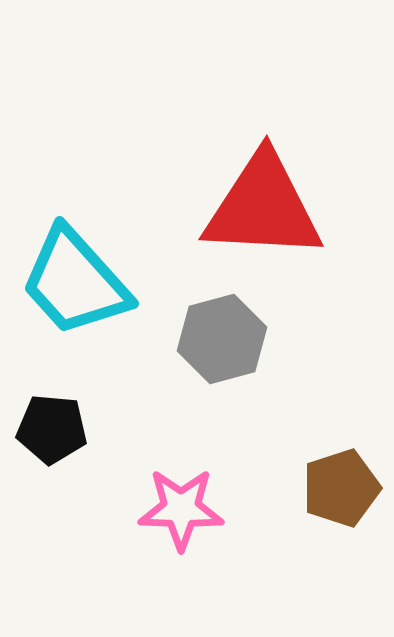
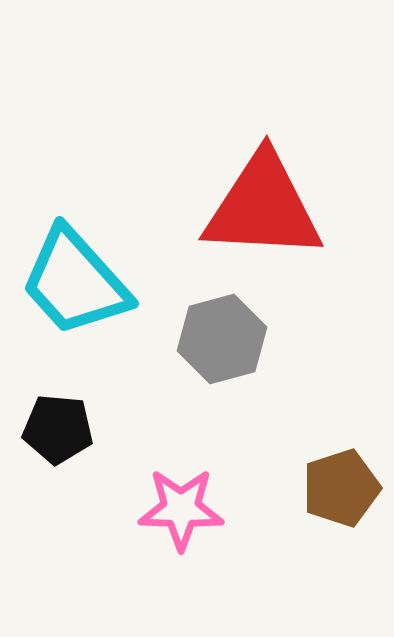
black pentagon: moved 6 px right
